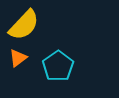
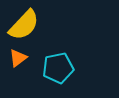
cyan pentagon: moved 2 px down; rotated 24 degrees clockwise
